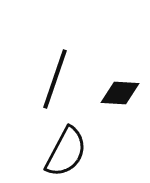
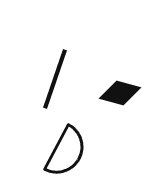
black diamond: rotated 12 degrees clockwise
